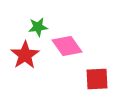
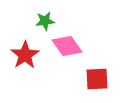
green star: moved 7 px right, 6 px up
